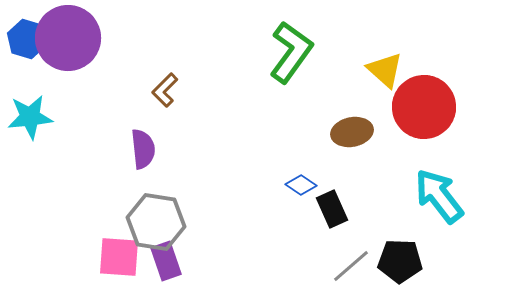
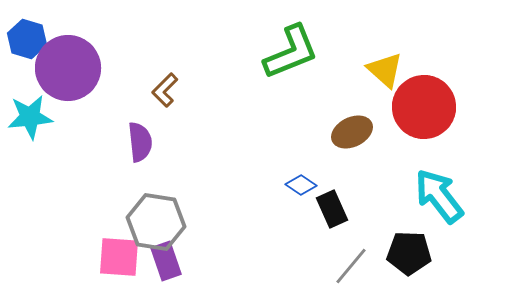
purple circle: moved 30 px down
green L-shape: rotated 32 degrees clockwise
brown ellipse: rotated 15 degrees counterclockwise
purple semicircle: moved 3 px left, 7 px up
black pentagon: moved 9 px right, 8 px up
gray line: rotated 9 degrees counterclockwise
